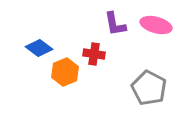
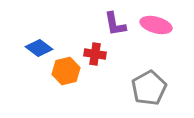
red cross: moved 1 px right
orange hexagon: moved 1 px right, 1 px up; rotated 8 degrees clockwise
gray pentagon: rotated 16 degrees clockwise
